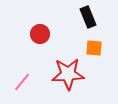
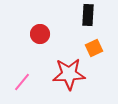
black rectangle: moved 2 px up; rotated 25 degrees clockwise
orange square: rotated 30 degrees counterclockwise
red star: moved 1 px right
